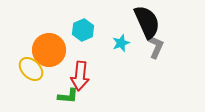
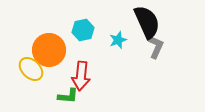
cyan hexagon: rotated 10 degrees clockwise
cyan star: moved 3 px left, 3 px up
red arrow: moved 1 px right
